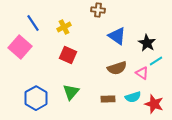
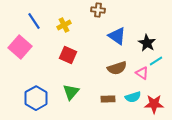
blue line: moved 1 px right, 2 px up
yellow cross: moved 2 px up
red star: rotated 18 degrees counterclockwise
